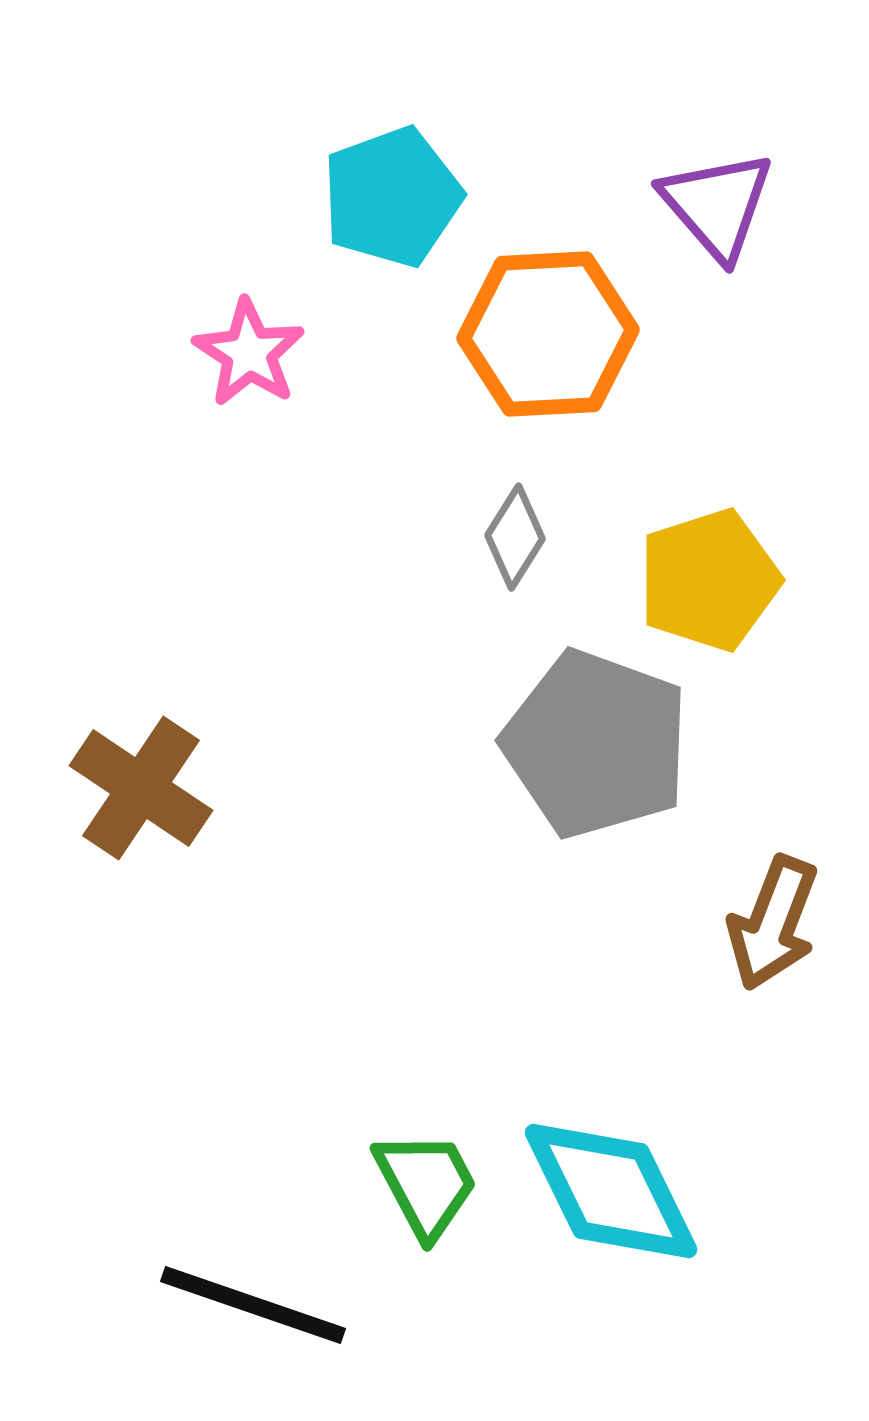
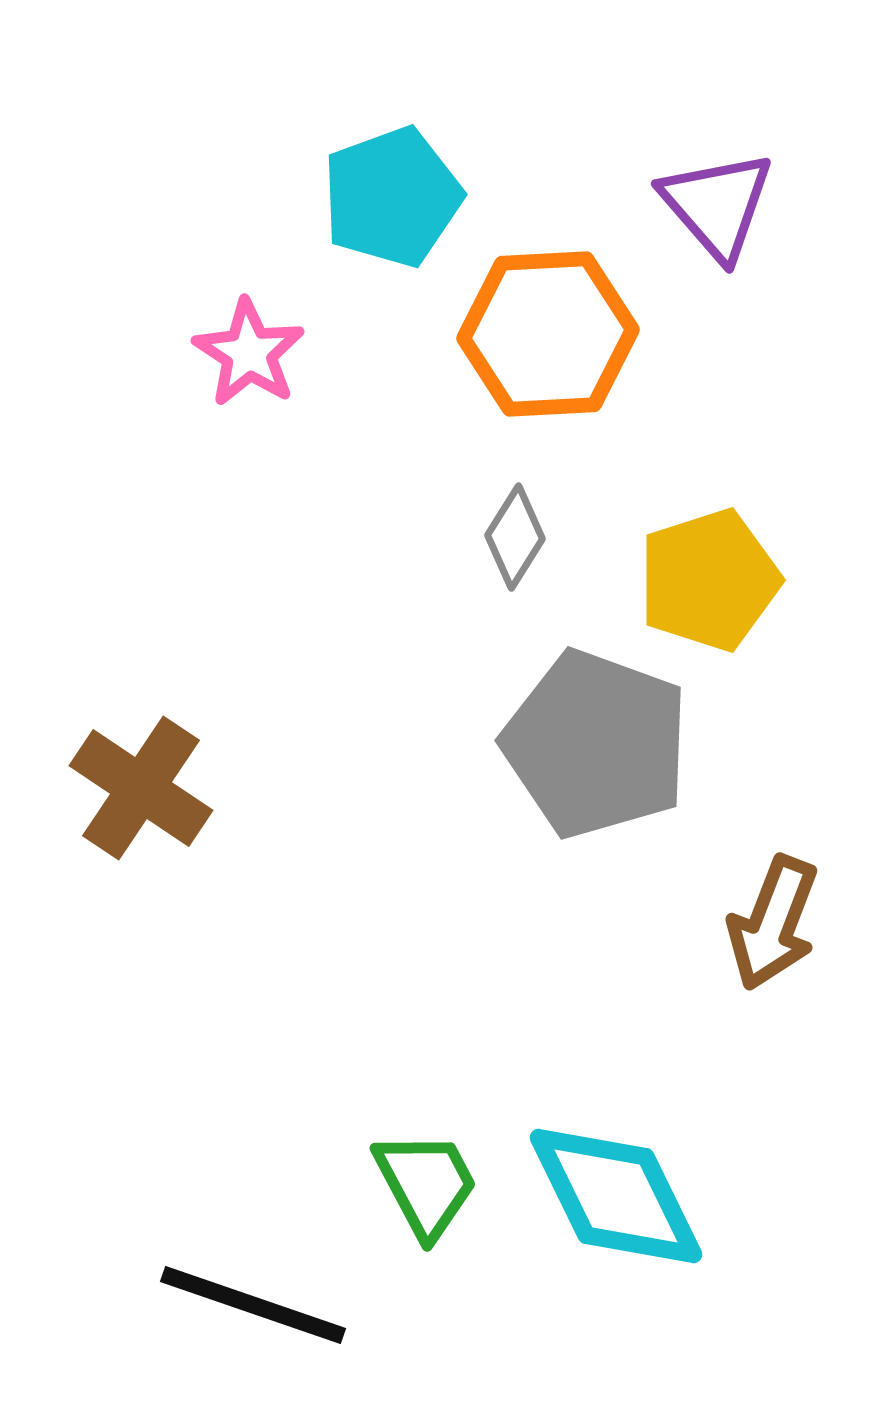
cyan diamond: moved 5 px right, 5 px down
